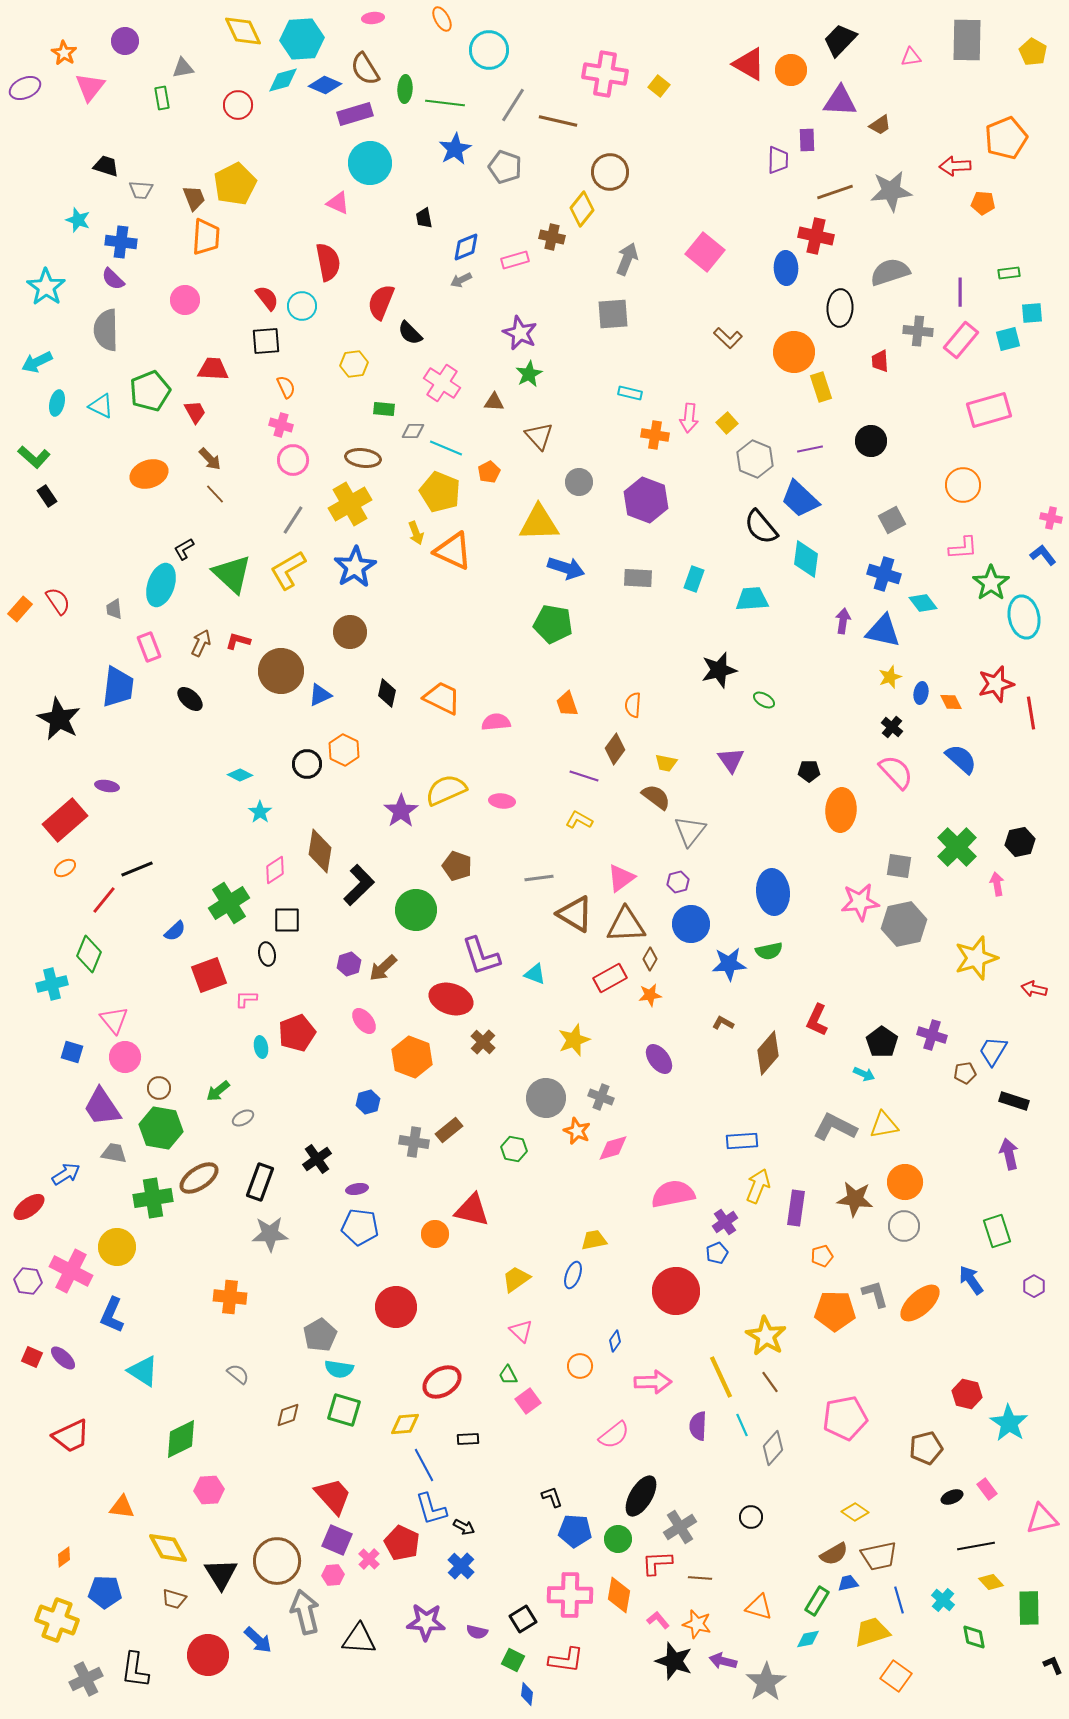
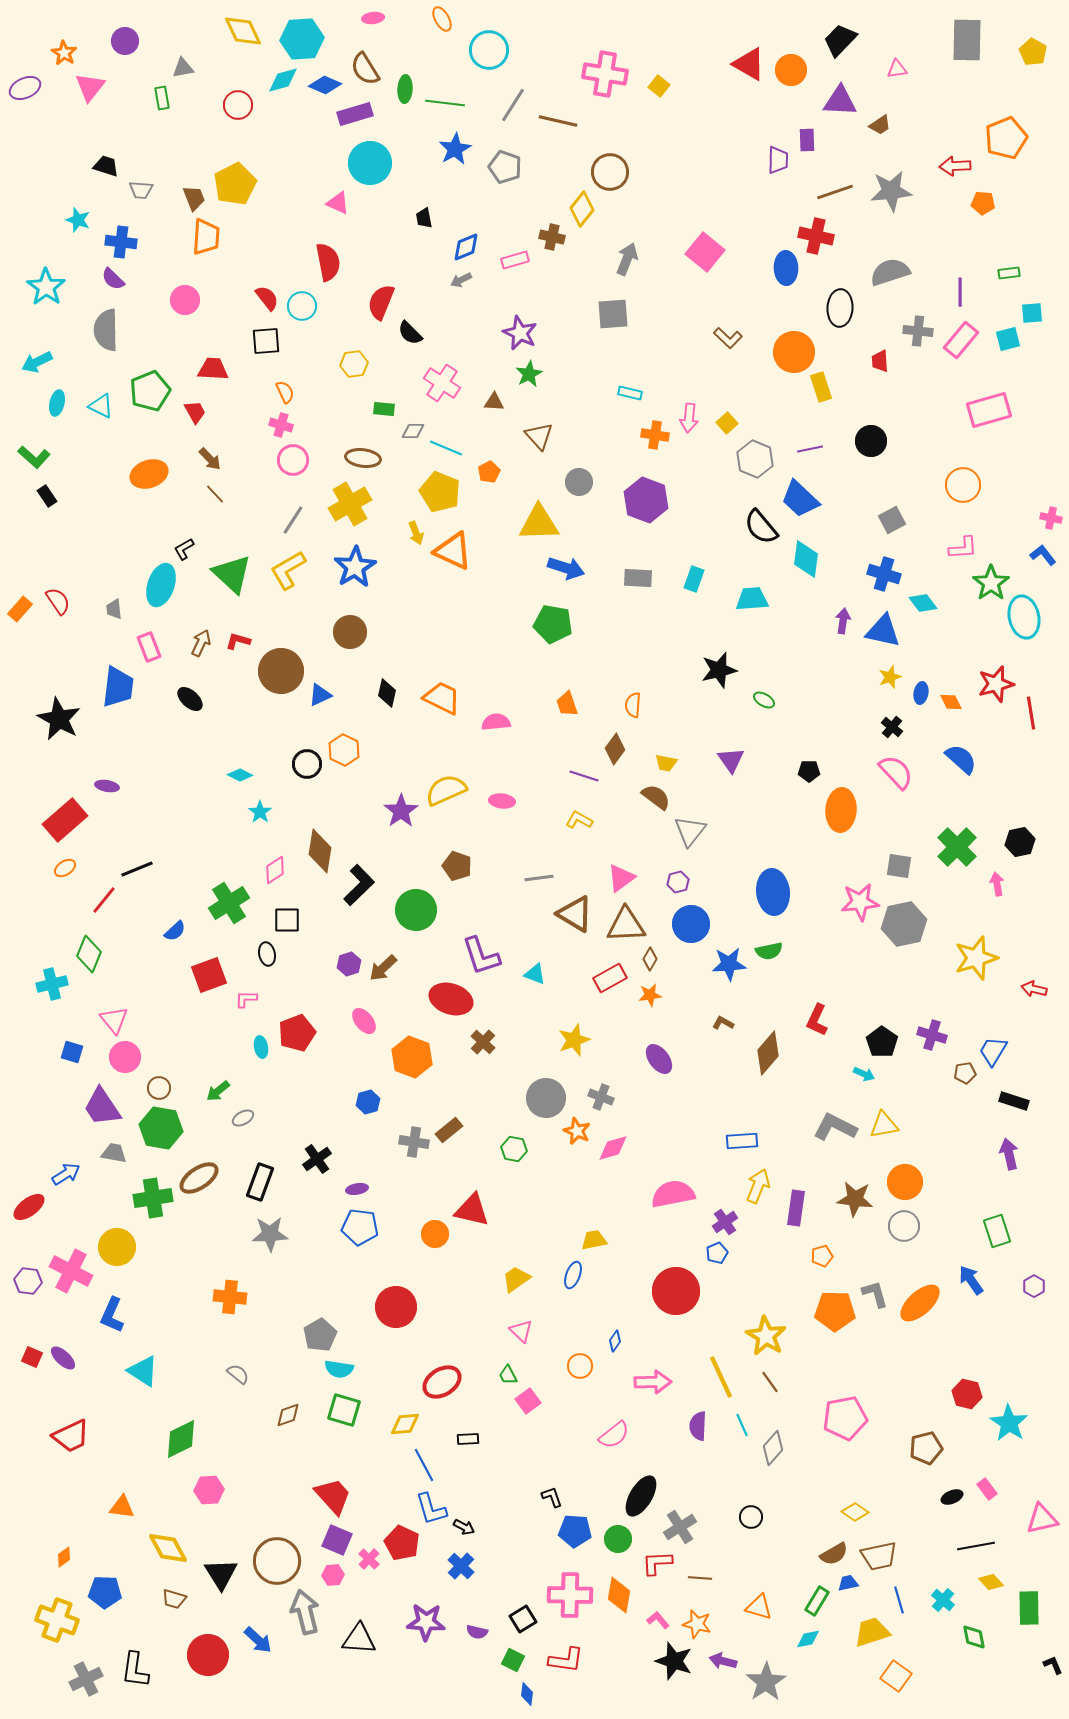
pink triangle at (911, 57): moved 14 px left, 12 px down
orange semicircle at (286, 387): moved 1 px left, 5 px down
